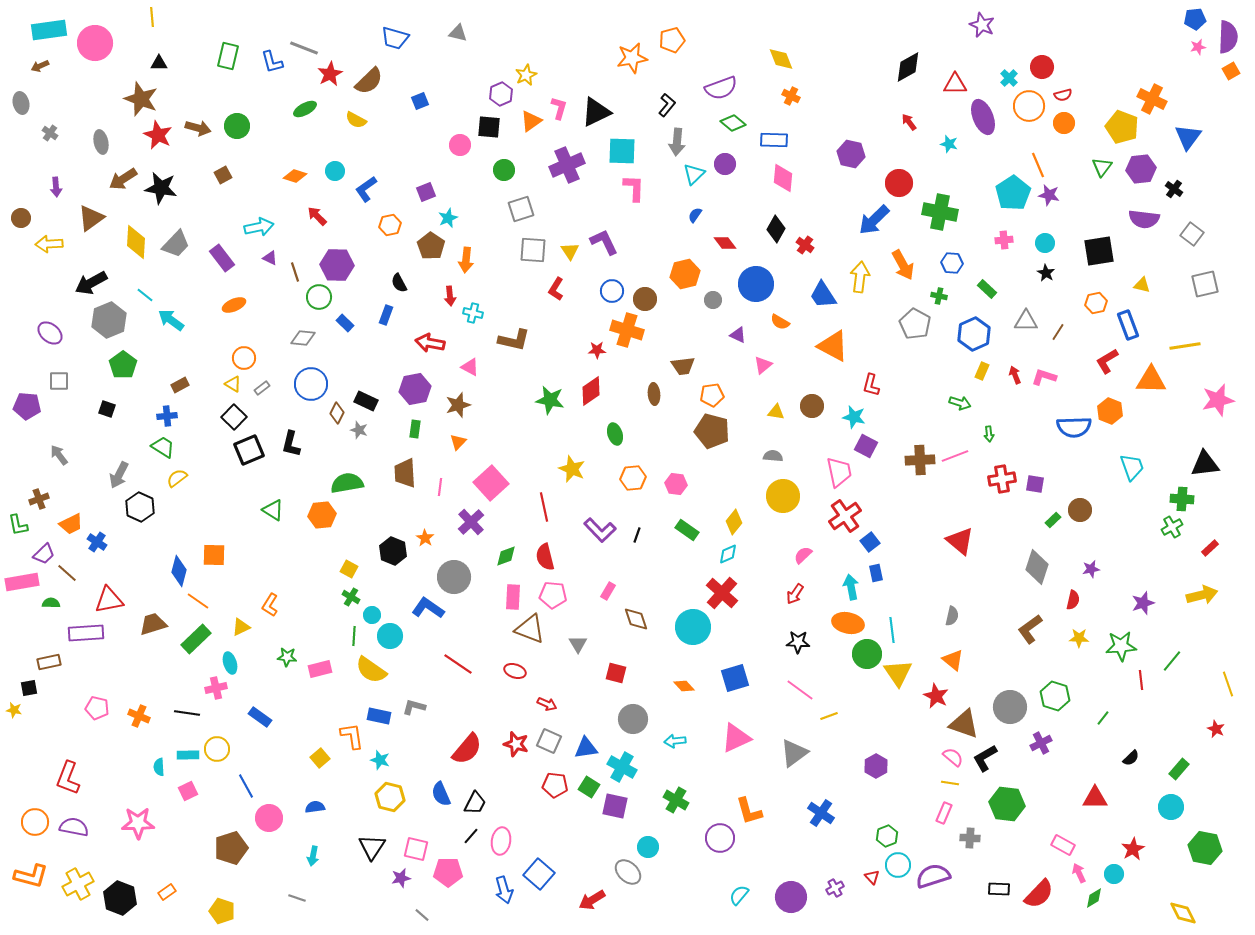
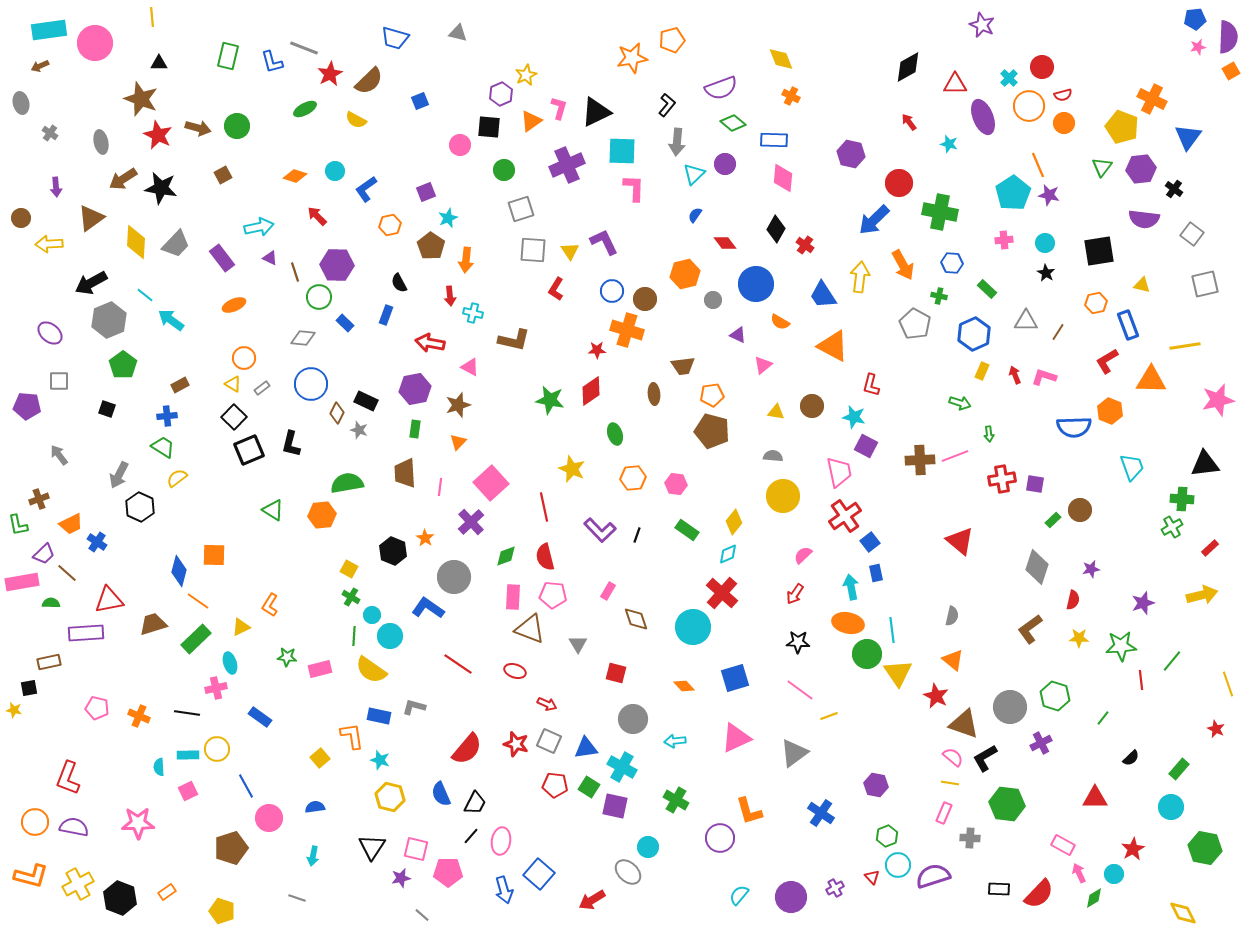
purple hexagon at (876, 766): moved 19 px down; rotated 20 degrees counterclockwise
